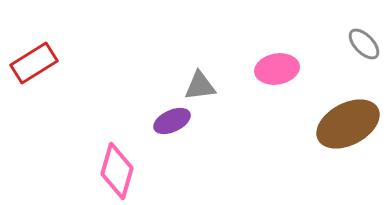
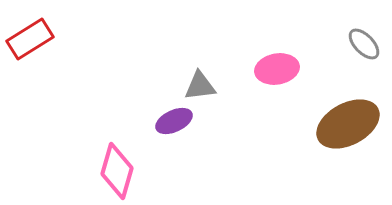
red rectangle: moved 4 px left, 24 px up
purple ellipse: moved 2 px right
